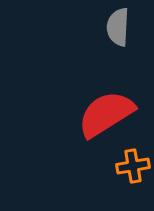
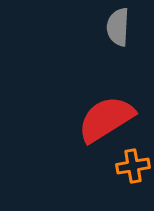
red semicircle: moved 5 px down
